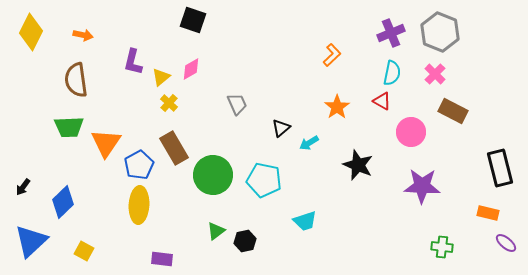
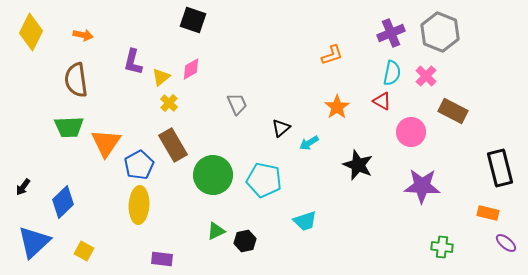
orange L-shape at (332, 55): rotated 25 degrees clockwise
pink cross at (435, 74): moved 9 px left, 2 px down
brown rectangle at (174, 148): moved 1 px left, 3 px up
green triangle at (216, 231): rotated 12 degrees clockwise
blue triangle at (31, 241): moved 3 px right, 1 px down
